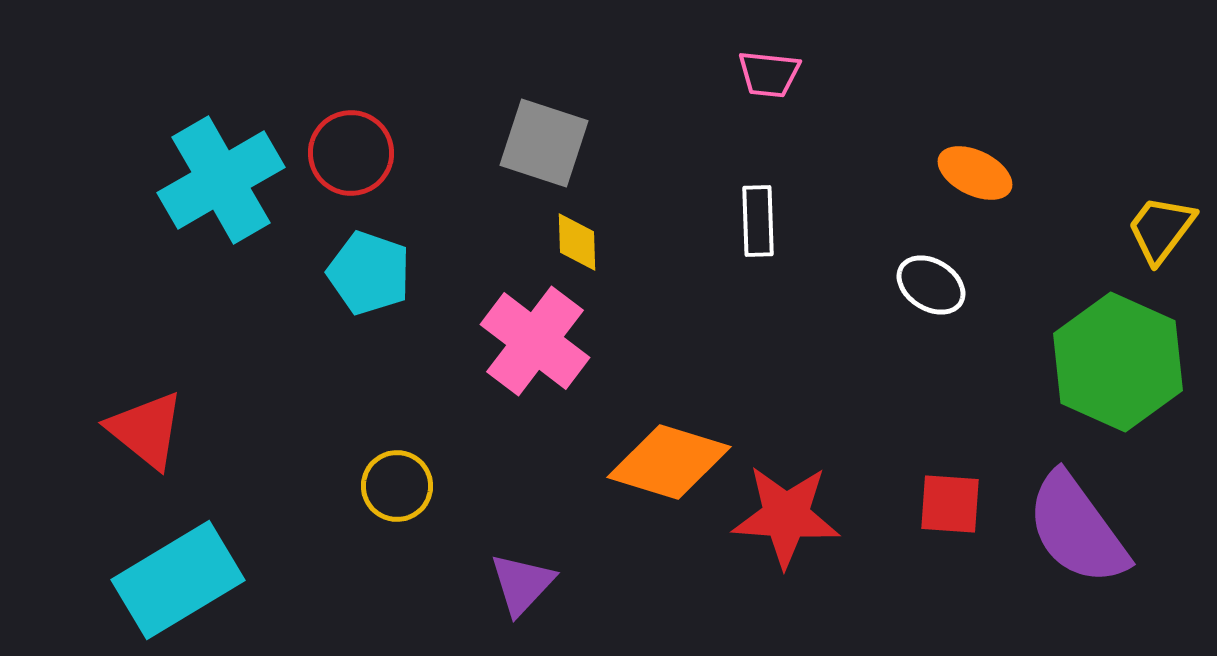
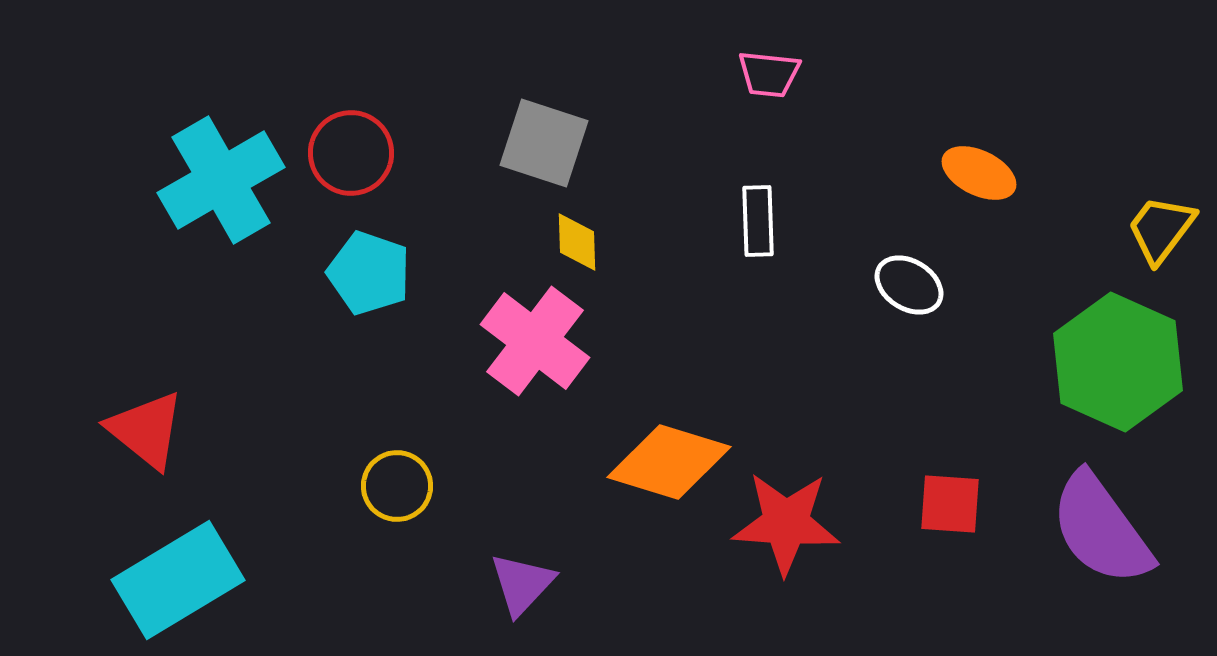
orange ellipse: moved 4 px right
white ellipse: moved 22 px left
red star: moved 7 px down
purple semicircle: moved 24 px right
